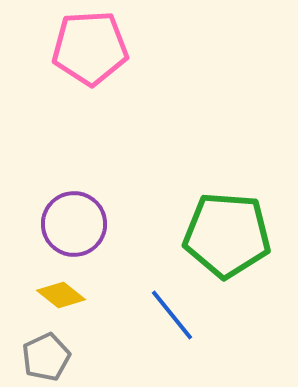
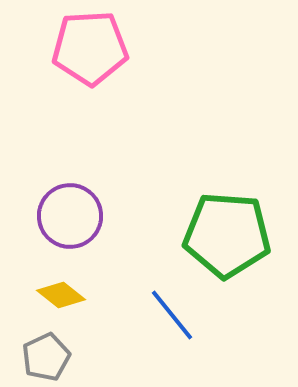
purple circle: moved 4 px left, 8 px up
